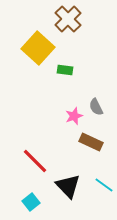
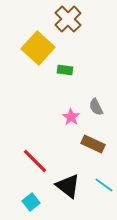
pink star: moved 3 px left, 1 px down; rotated 18 degrees counterclockwise
brown rectangle: moved 2 px right, 2 px down
black triangle: rotated 8 degrees counterclockwise
